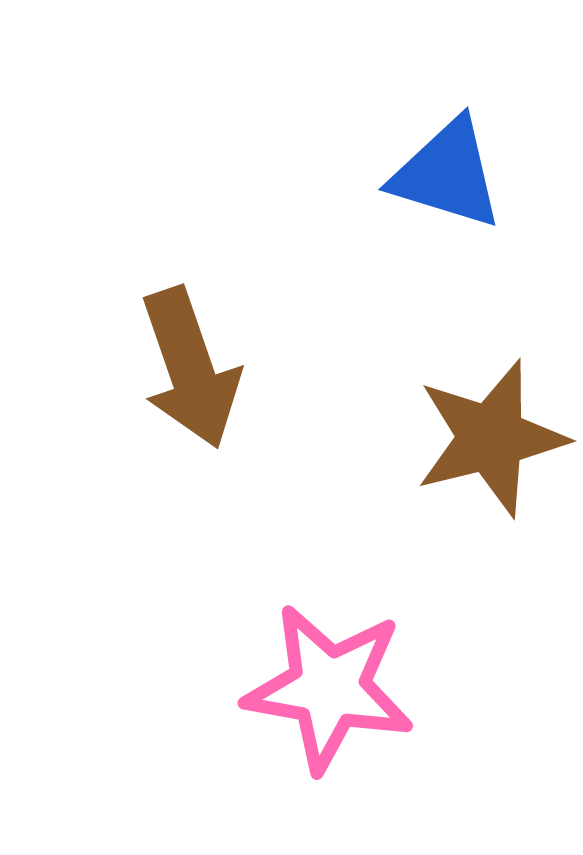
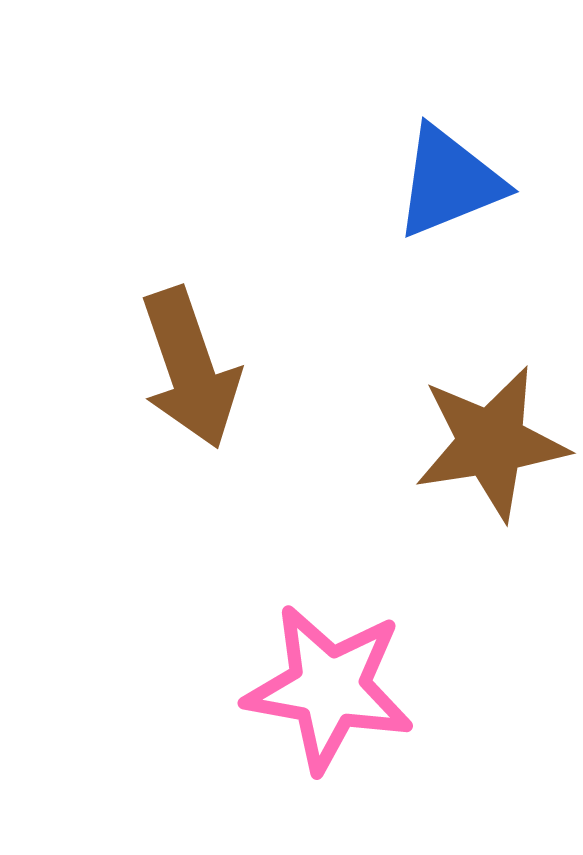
blue triangle: moved 2 px right, 8 px down; rotated 39 degrees counterclockwise
brown star: moved 5 px down; rotated 5 degrees clockwise
